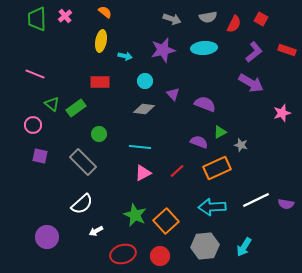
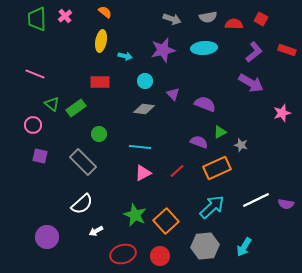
red semicircle at (234, 24): rotated 114 degrees counterclockwise
cyan arrow at (212, 207): rotated 140 degrees clockwise
